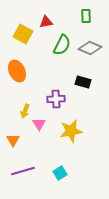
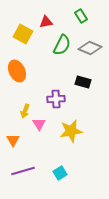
green rectangle: moved 5 px left; rotated 32 degrees counterclockwise
